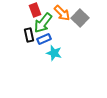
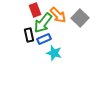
orange arrow: moved 4 px left, 2 px down
